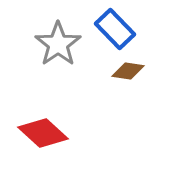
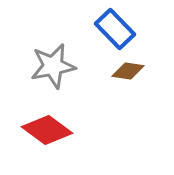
gray star: moved 5 px left, 22 px down; rotated 24 degrees clockwise
red diamond: moved 4 px right, 3 px up; rotated 6 degrees counterclockwise
